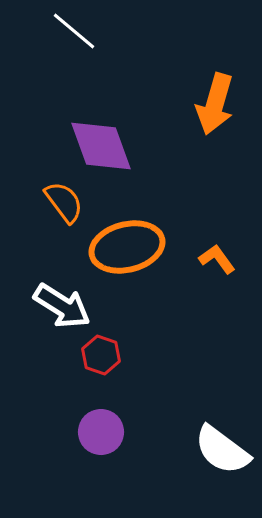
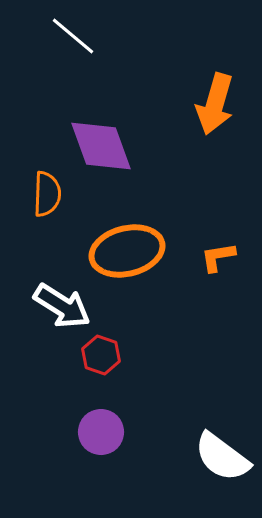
white line: moved 1 px left, 5 px down
orange semicircle: moved 17 px left, 8 px up; rotated 39 degrees clockwise
orange ellipse: moved 4 px down
orange L-shape: moved 1 px right, 2 px up; rotated 63 degrees counterclockwise
white semicircle: moved 7 px down
